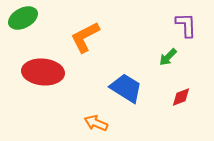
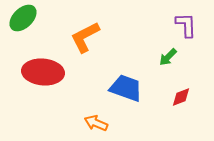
green ellipse: rotated 16 degrees counterclockwise
blue trapezoid: rotated 12 degrees counterclockwise
